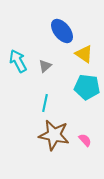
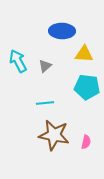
blue ellipse: rotated 50 degrees counterclockwise
yellow triangle: rotated 30 degrees counterclockwise
cyan line: rotated 72 degrees clockwise
pink semicircle: moved 1 px right, 2 px down; rotated 56 degrees clockwise
